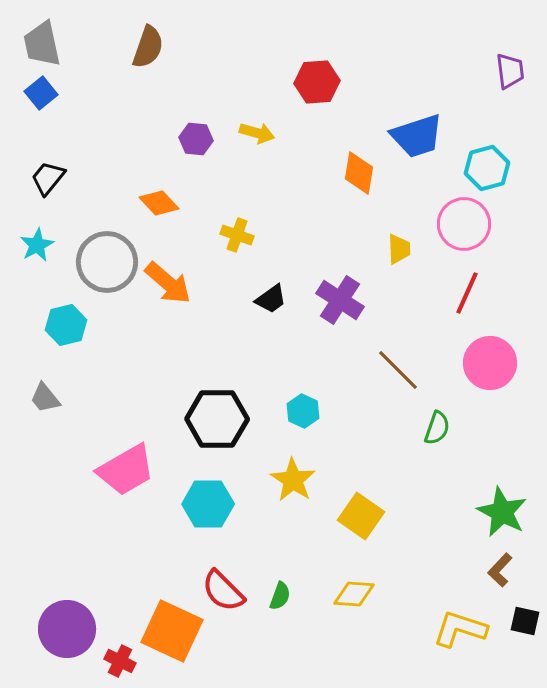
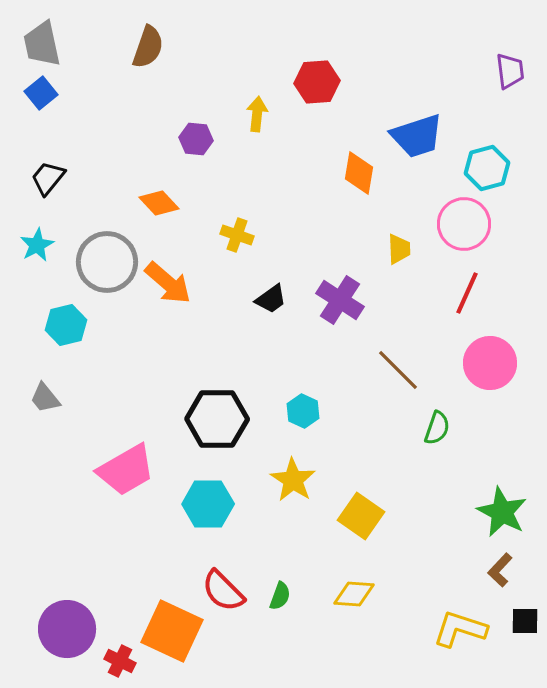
yellow arrow at (257, 133): moved 19 px up; rotated 100 degrees counterclockwise
black square at (525, 621): rotated 12 degrees counterclockwise
